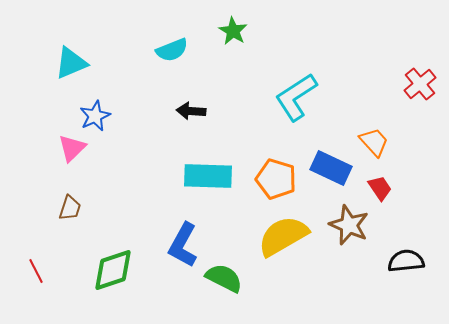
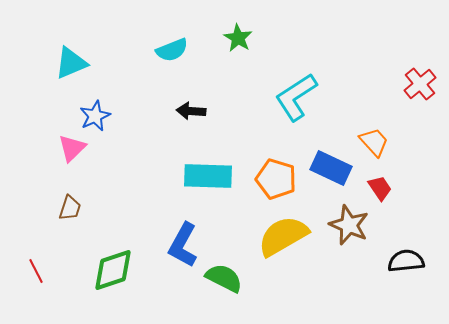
green star: moved 5 px right, 7 px down
